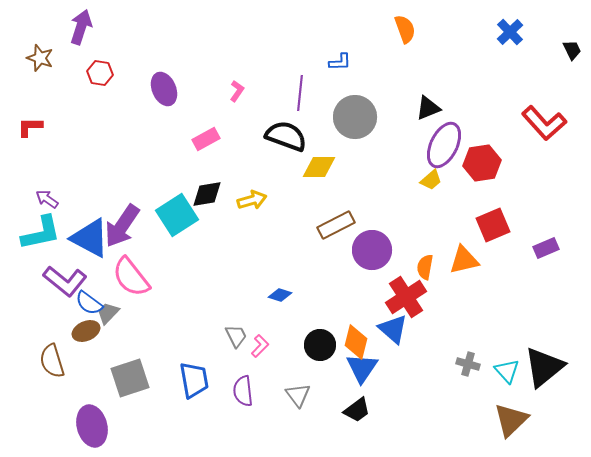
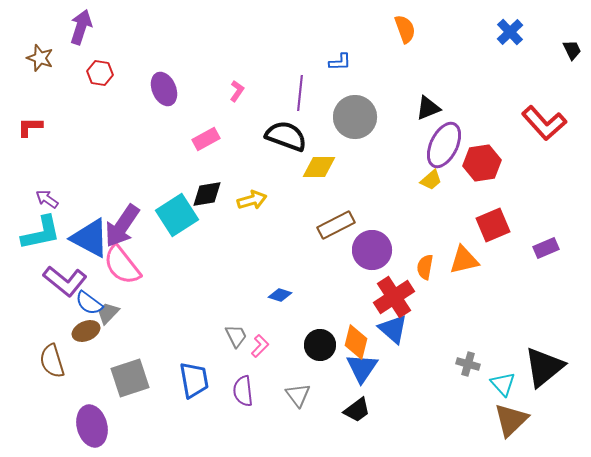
pink semicircle at (131, 277): moved 9 px left, 12 px up
red cross at (406, 297): moved 12 px left
cyan triangle at (507, 371): moved 4 px left, 13 px down
